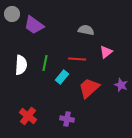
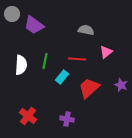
green line: moved 2 px up
